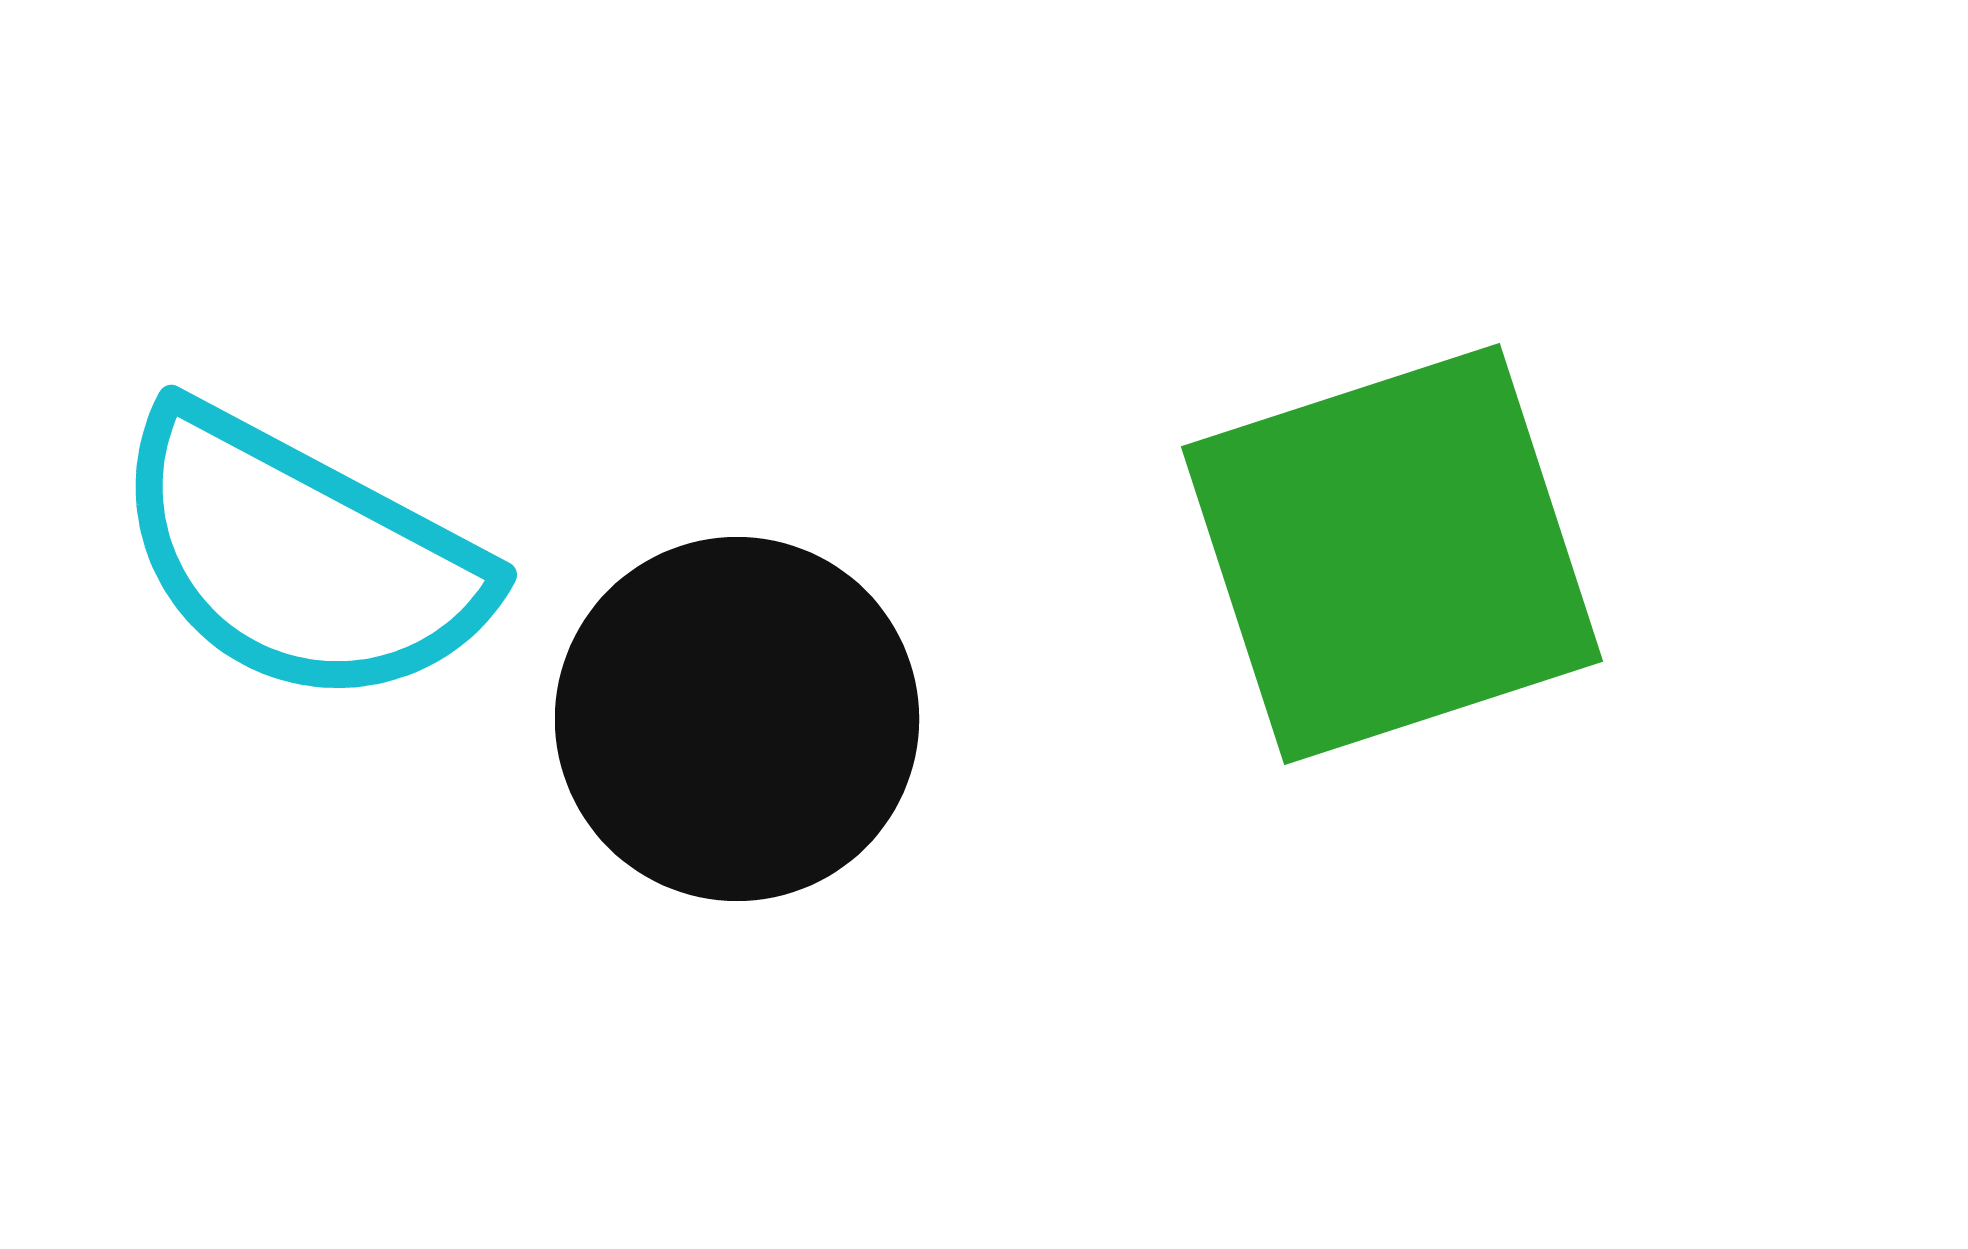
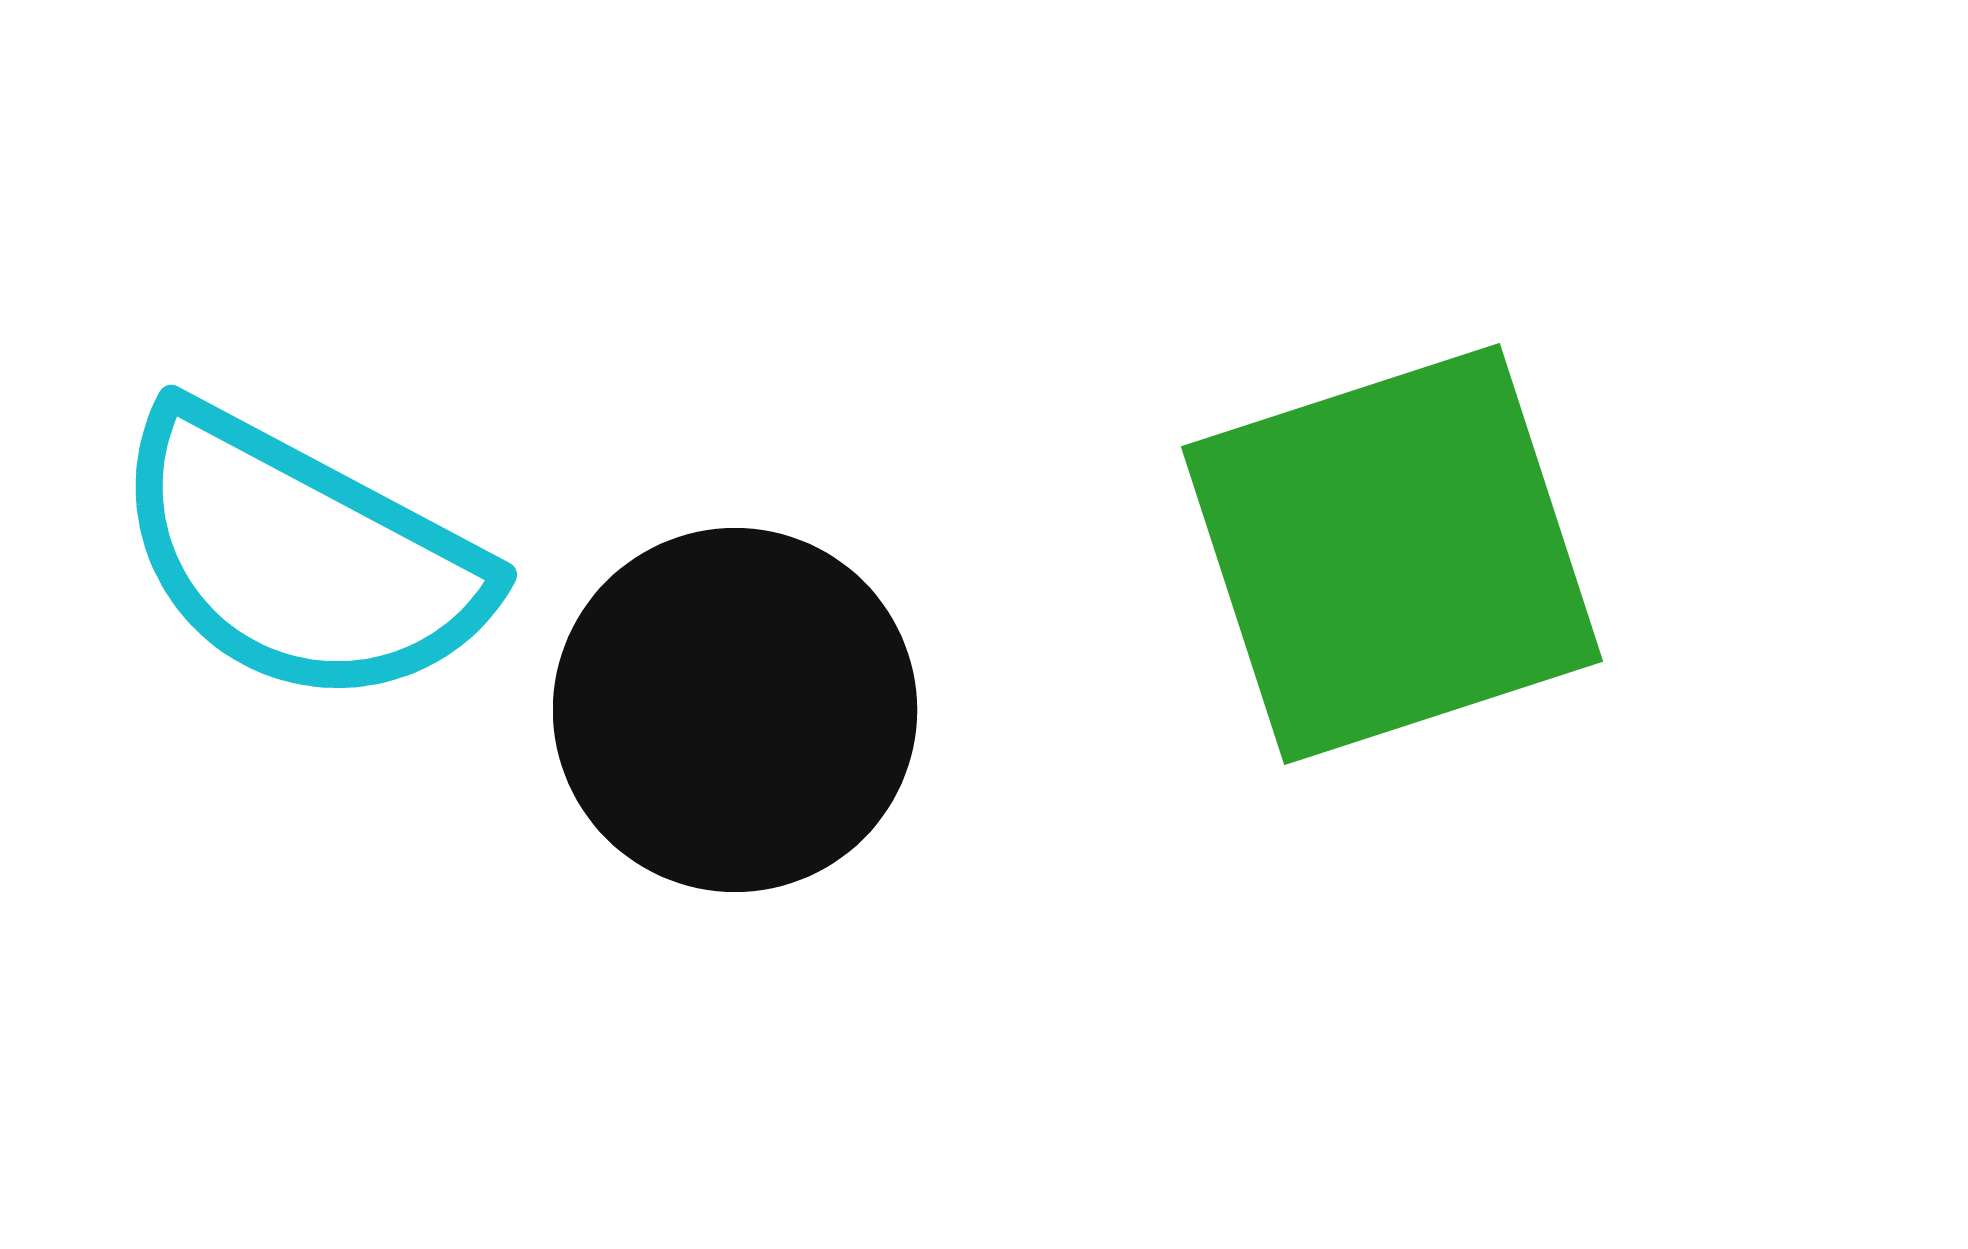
black circle: moved 2 px left, 9 px up
